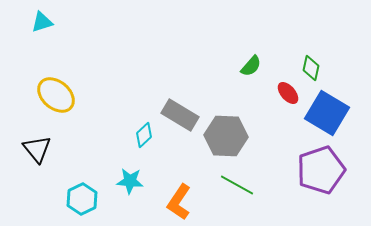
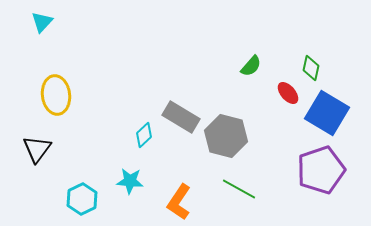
cyan triangle: rotated 30 degrees counterclockwise
yellow ellipse: rotated 42 degrees clockwise
gray rectangle: moved 1 px right, 2 px down
gray hexagon: rotated 12 degrees clockwise
black triangle: rotated 16 degrees clockwise
green line: moved 2 px right, 4 px down
